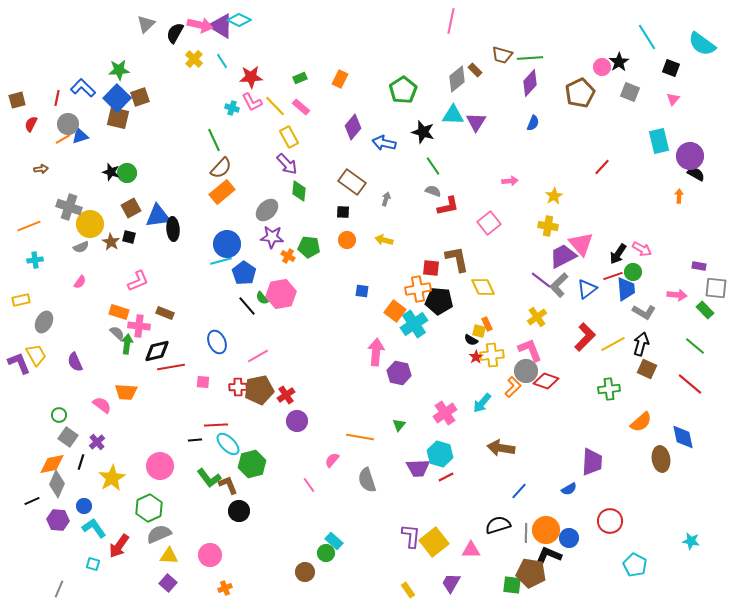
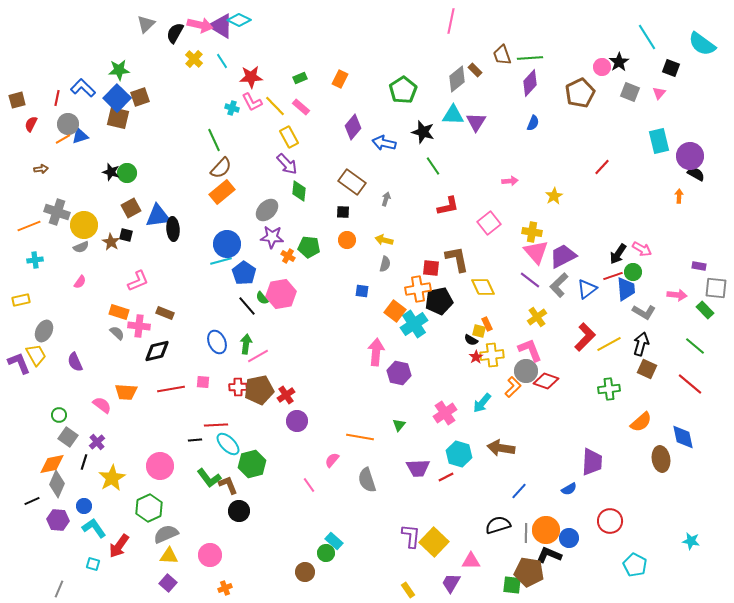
brown trapezoid at (502, 55): rotated 55 degrees clockwise
pink triangle at (673, 99): moved 14 px left, 6 px up
gray semicircle at (433, 191): moved 48 px left, 73 px down; rotated 84 degrees clockwise
gray cross at (69, 207): moved 12 px left, 5 px down
yellow circle at (90, 224): moved 6 px left, 1 px down
yellow cross at (548, 226): moved 16 px left, 6 px down
black square at (129, 237): moved 3 px left, 2 px up
pink triangle at (581, 244): moved 45 px left, 8 px down
purple line at (541, 280): moved 11 px left
black pentagon at (439, 301): rotated 16 degrees counterclockwise
gray ellipse at (44, 322): moved 9 px down
green arrow at (127, 344): moved 119 px right
yellow line at (613, 344): moved 4 px left
red line at (171, 367): moved 22 px down
cyan hexagon at (440, 454): moved 19 px right
black line at (81, 462): moved 3 px right
gray semicircle at (159, 534): moved 7 px right
yellow square at (434, 542): rotated 8 degrees counterclockwise
pink triangle at (471, 550): moved 11 px down
brown pentagon at (531, 573): moved 2 px left, 1 px up
